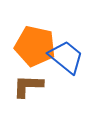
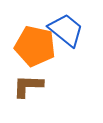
blue trapezoid: moved 27 px up
